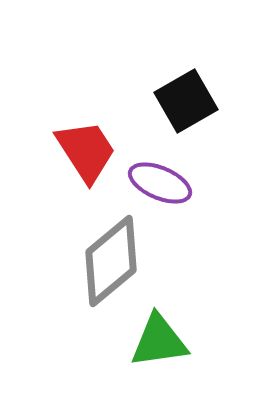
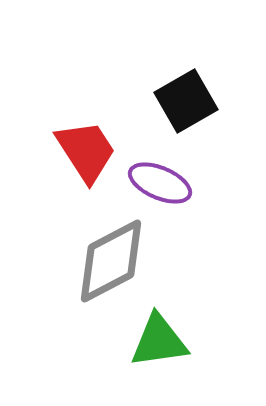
gray diamond: rotated 12 degrees clockwise
